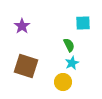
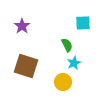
green semicircle: moved 2 px left
cyan star: moved 2 px right
